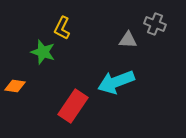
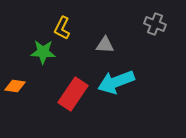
gray triangle: moved 23 px left, 5 px down
green star: rotated 15 degrees counterclockwise
red rectangle: moved 12 px up
